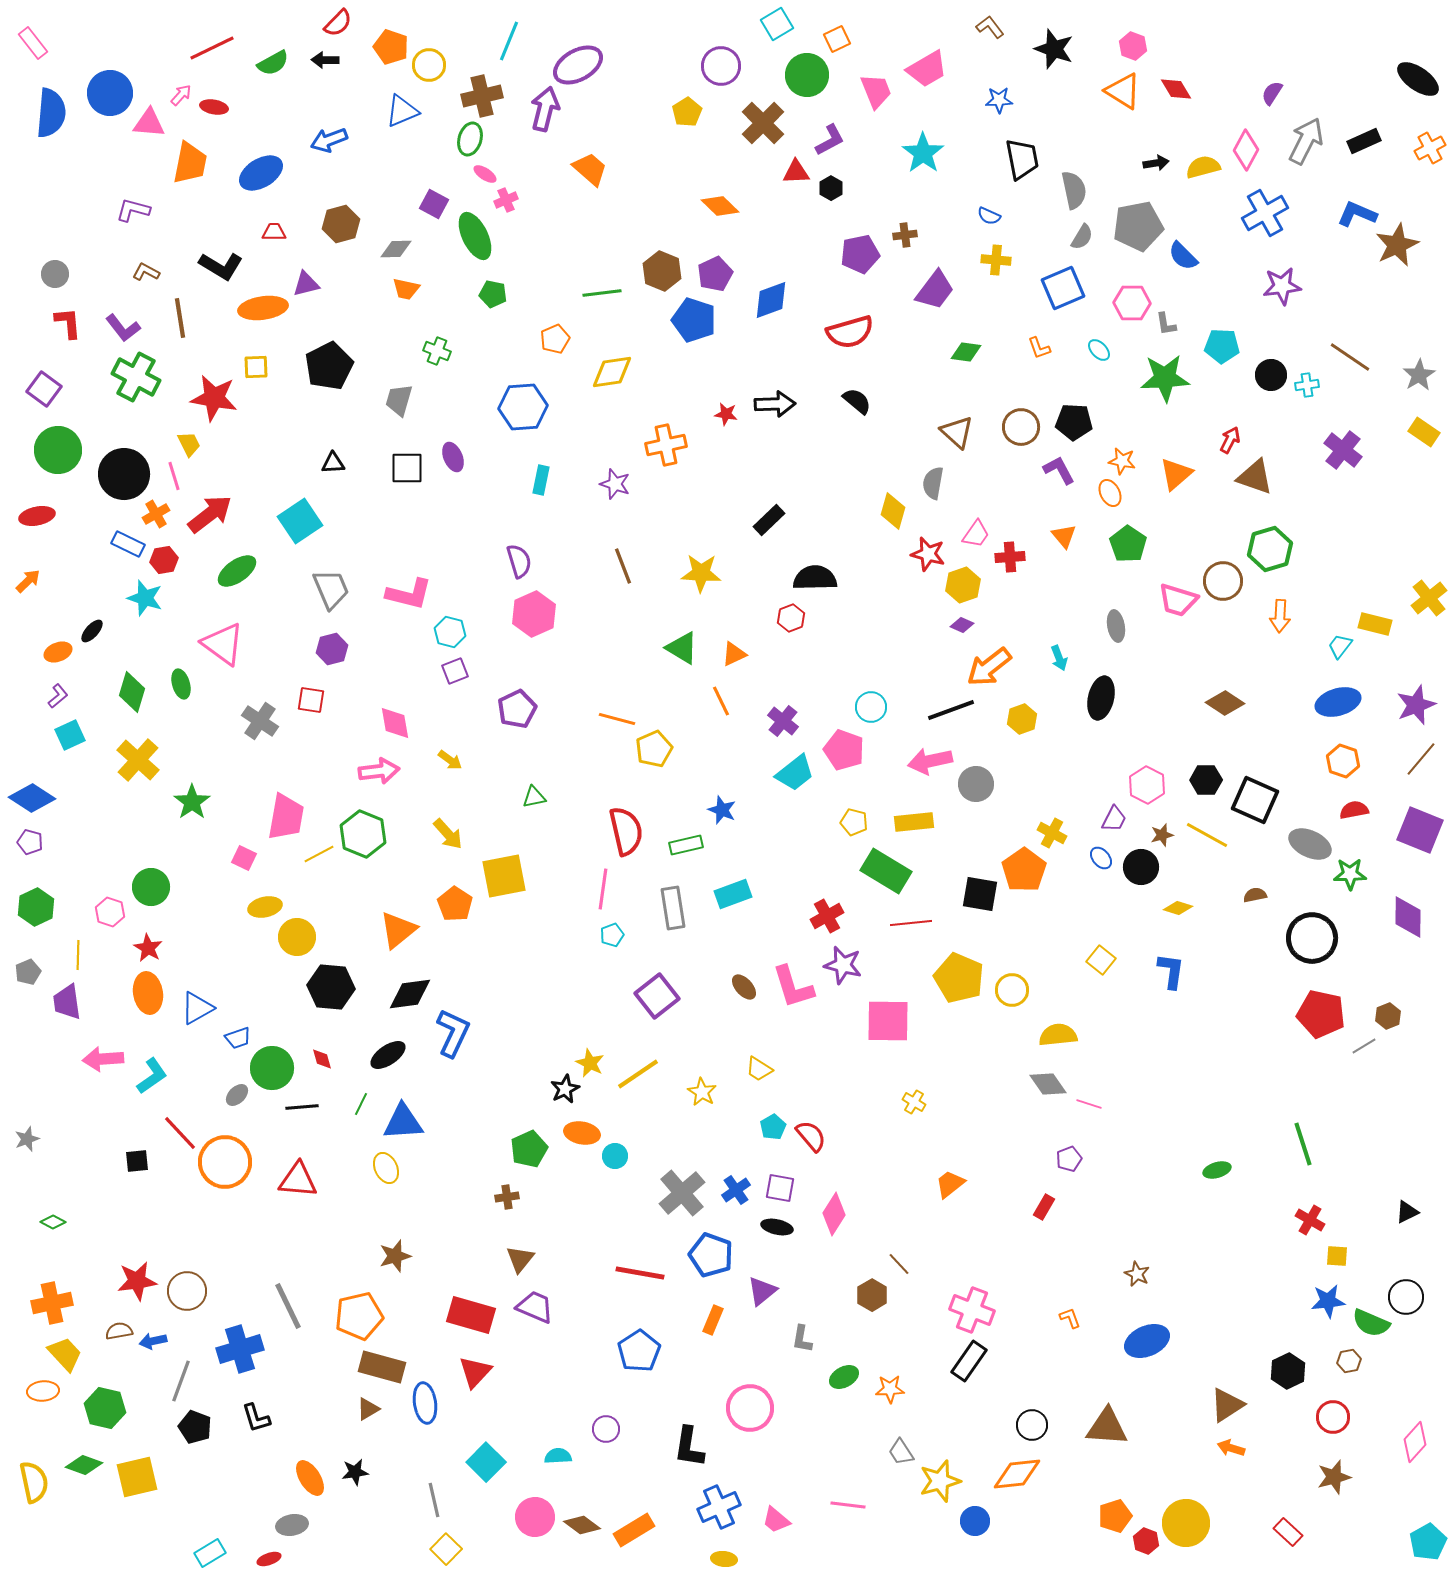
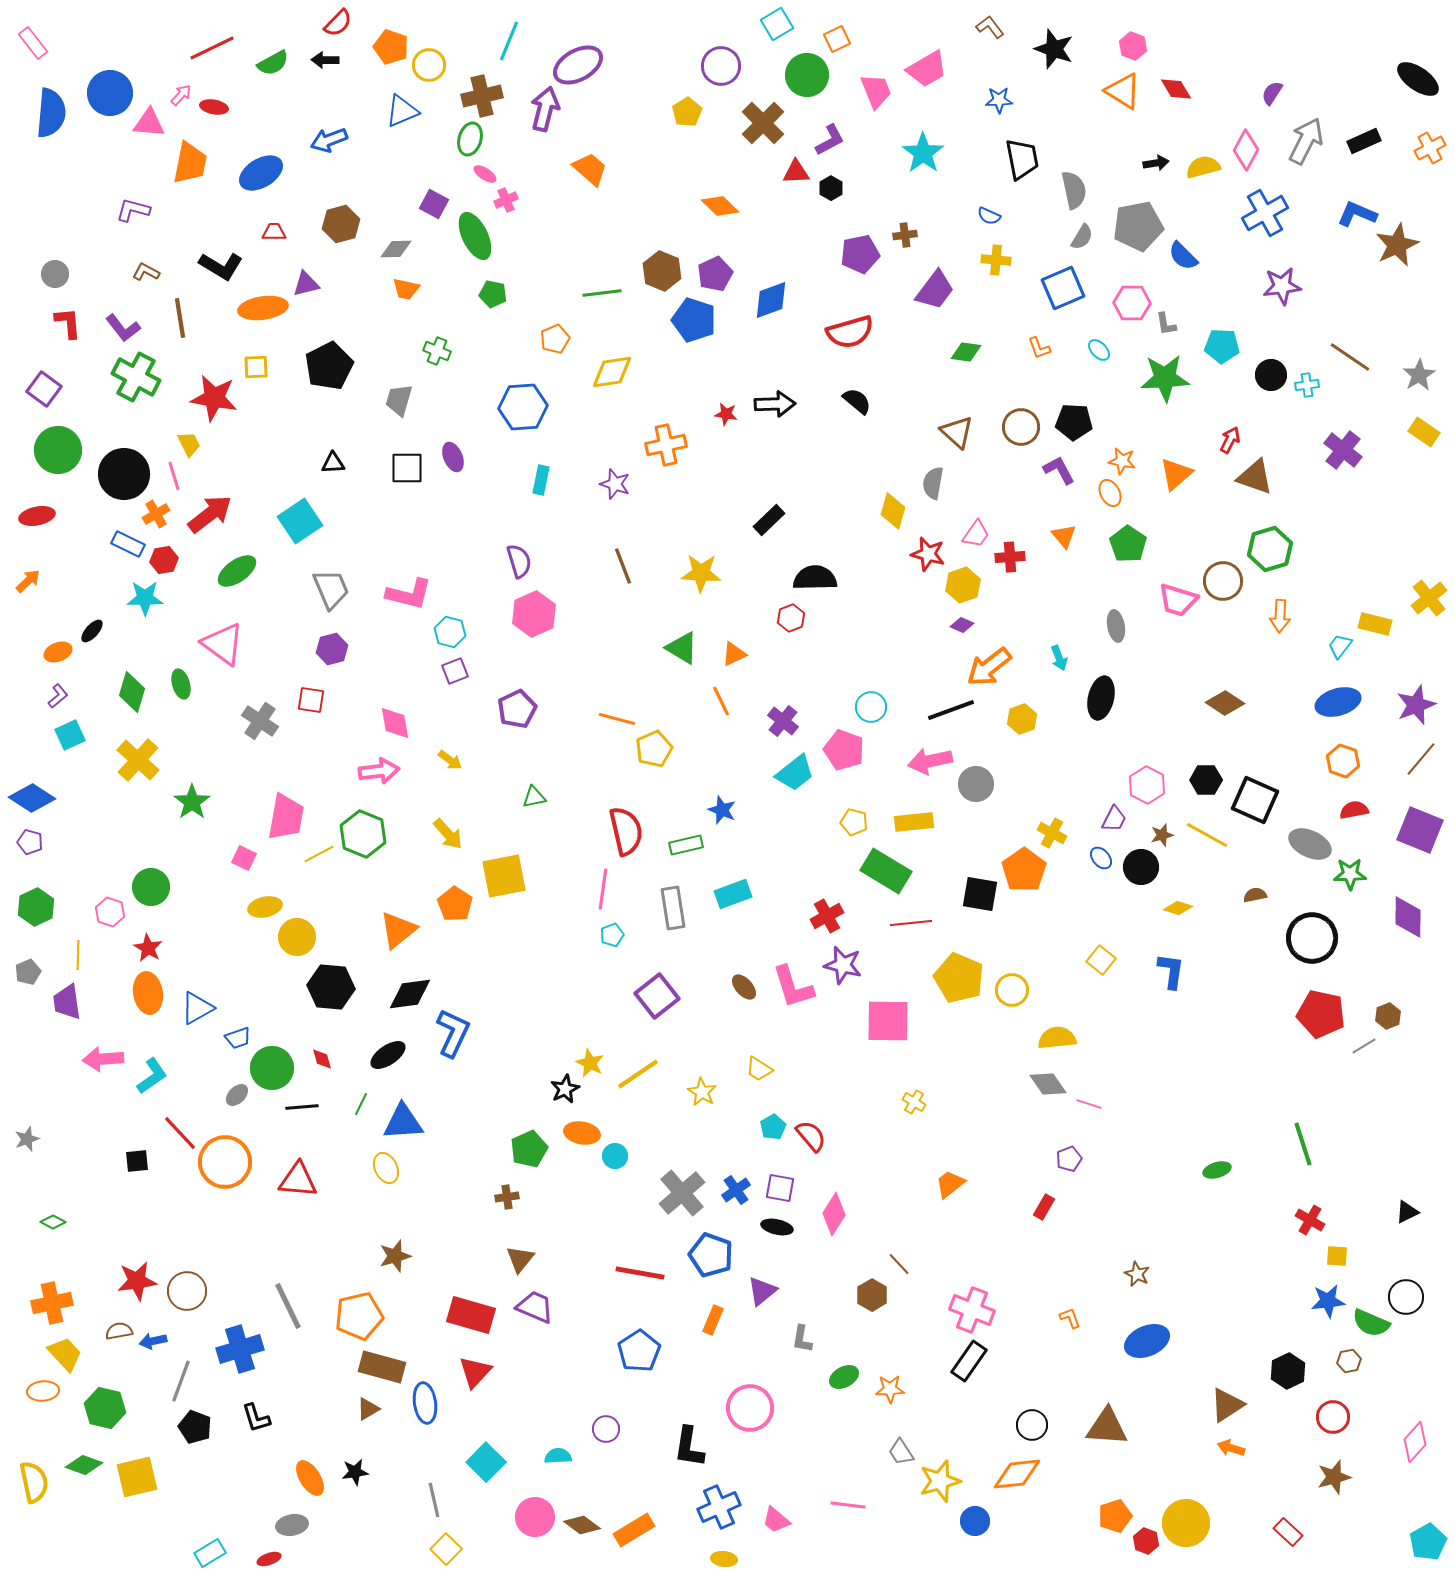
cyan star at (145, 598): rotated 18 degrees counterclockwise
yellow semicircle at (1058, 1035): moved 1 px left, 3 px down
